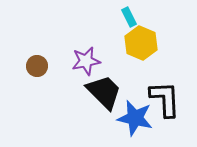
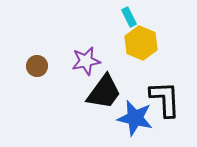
black trapezoid: rotated 81 degrees clockwise
